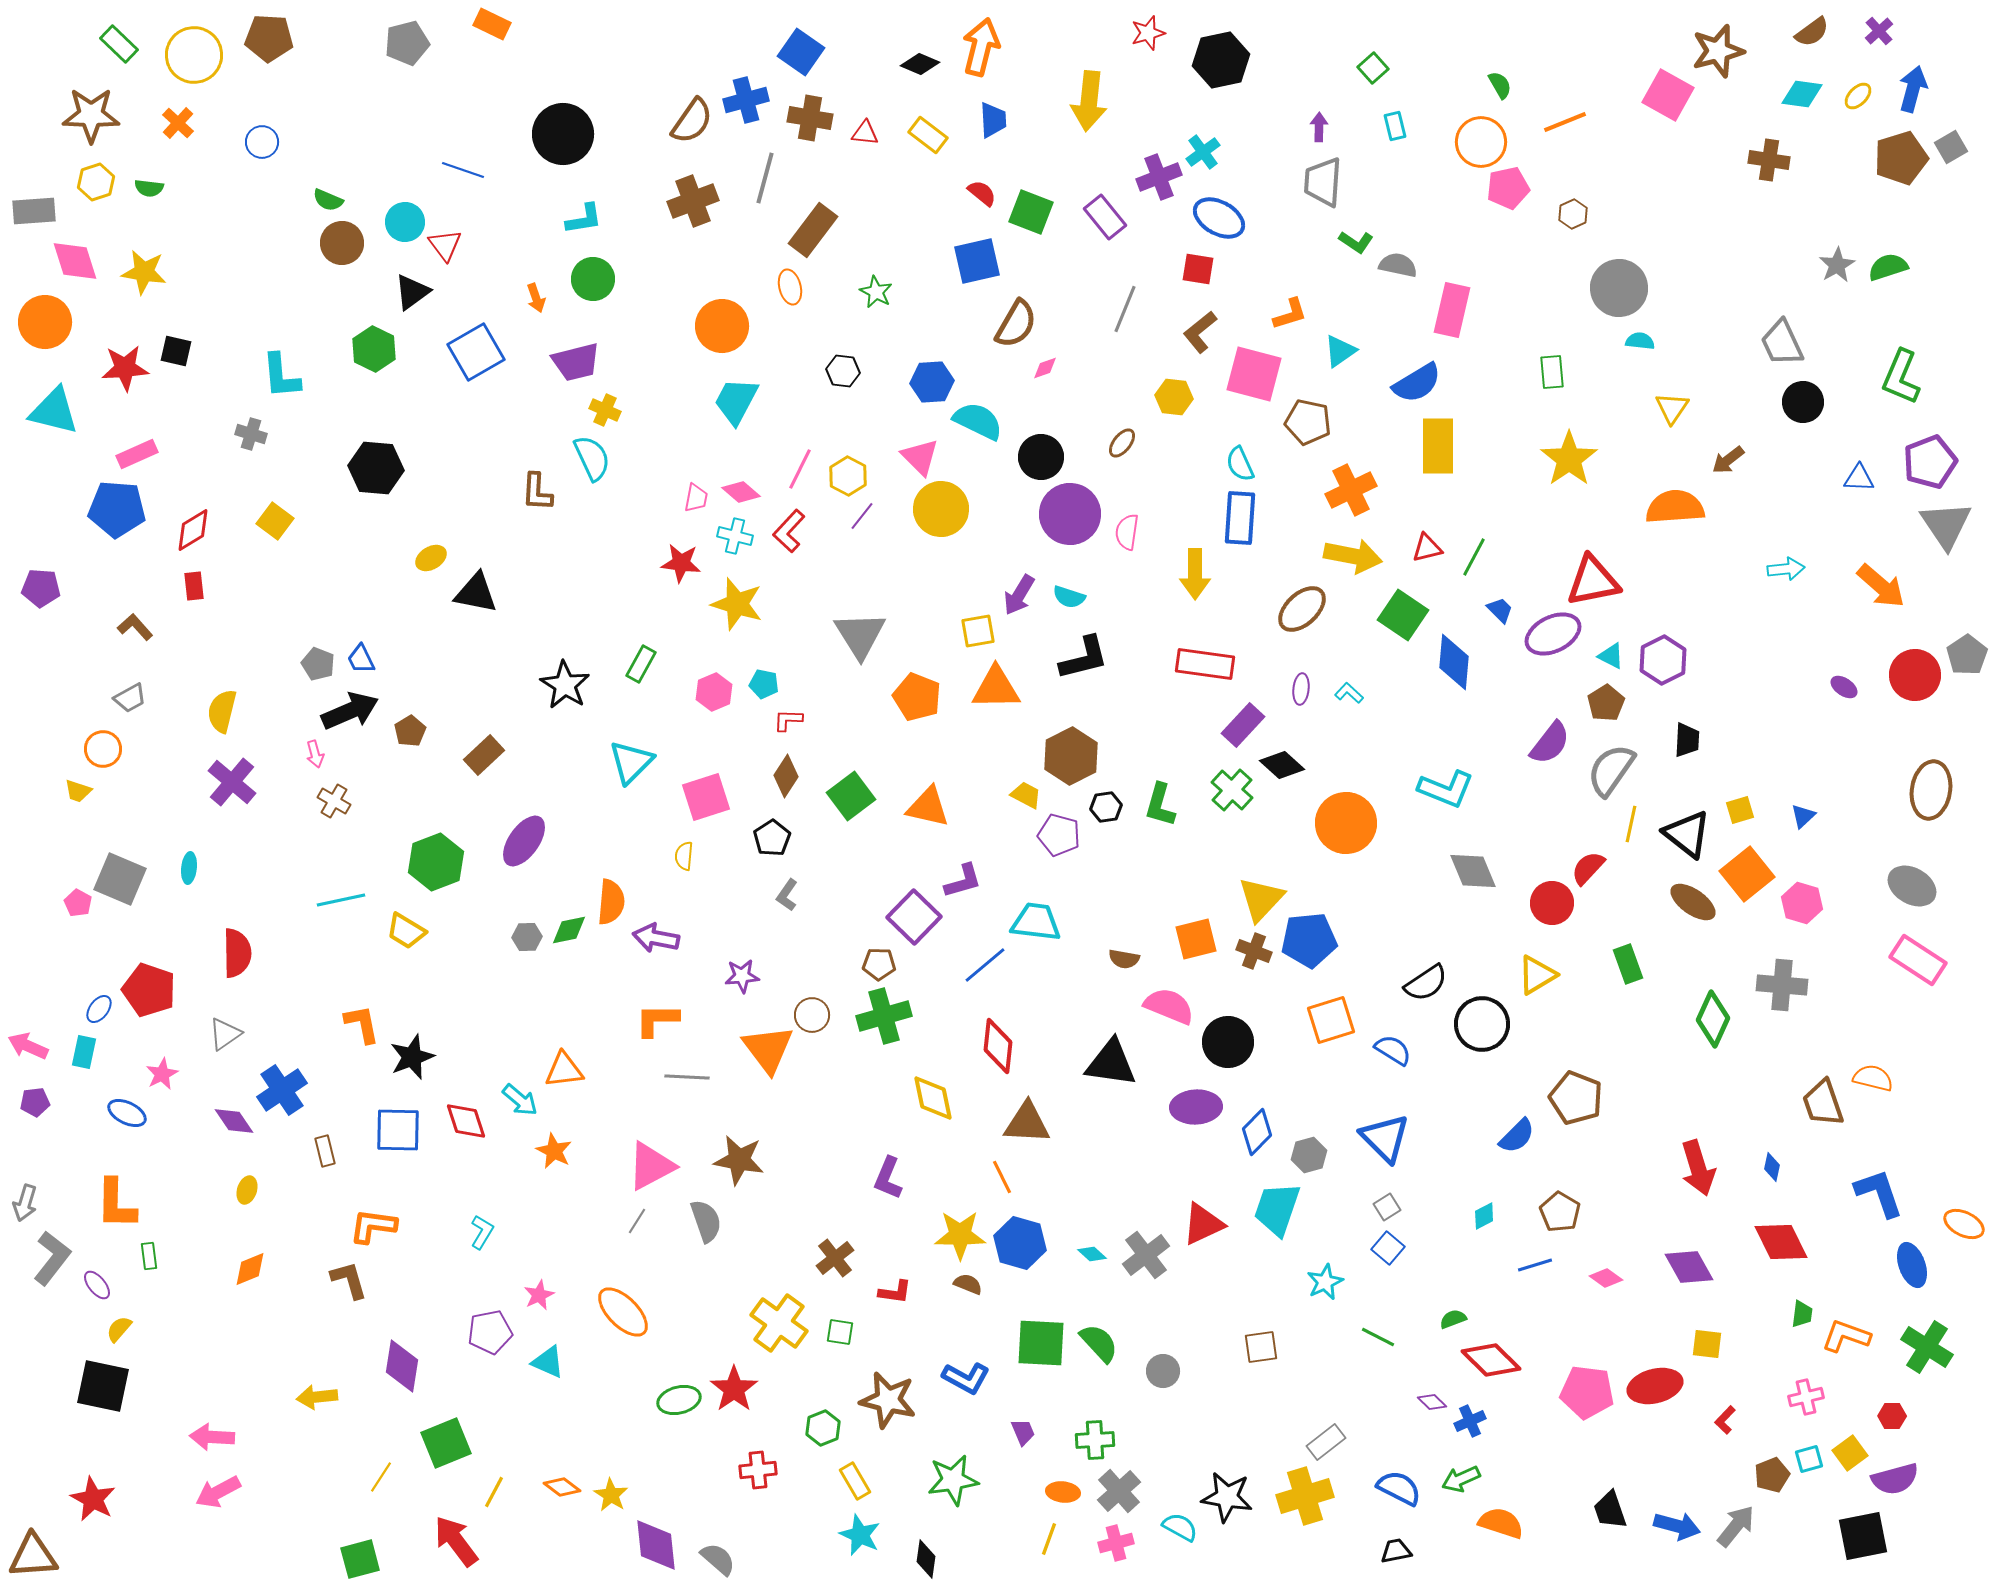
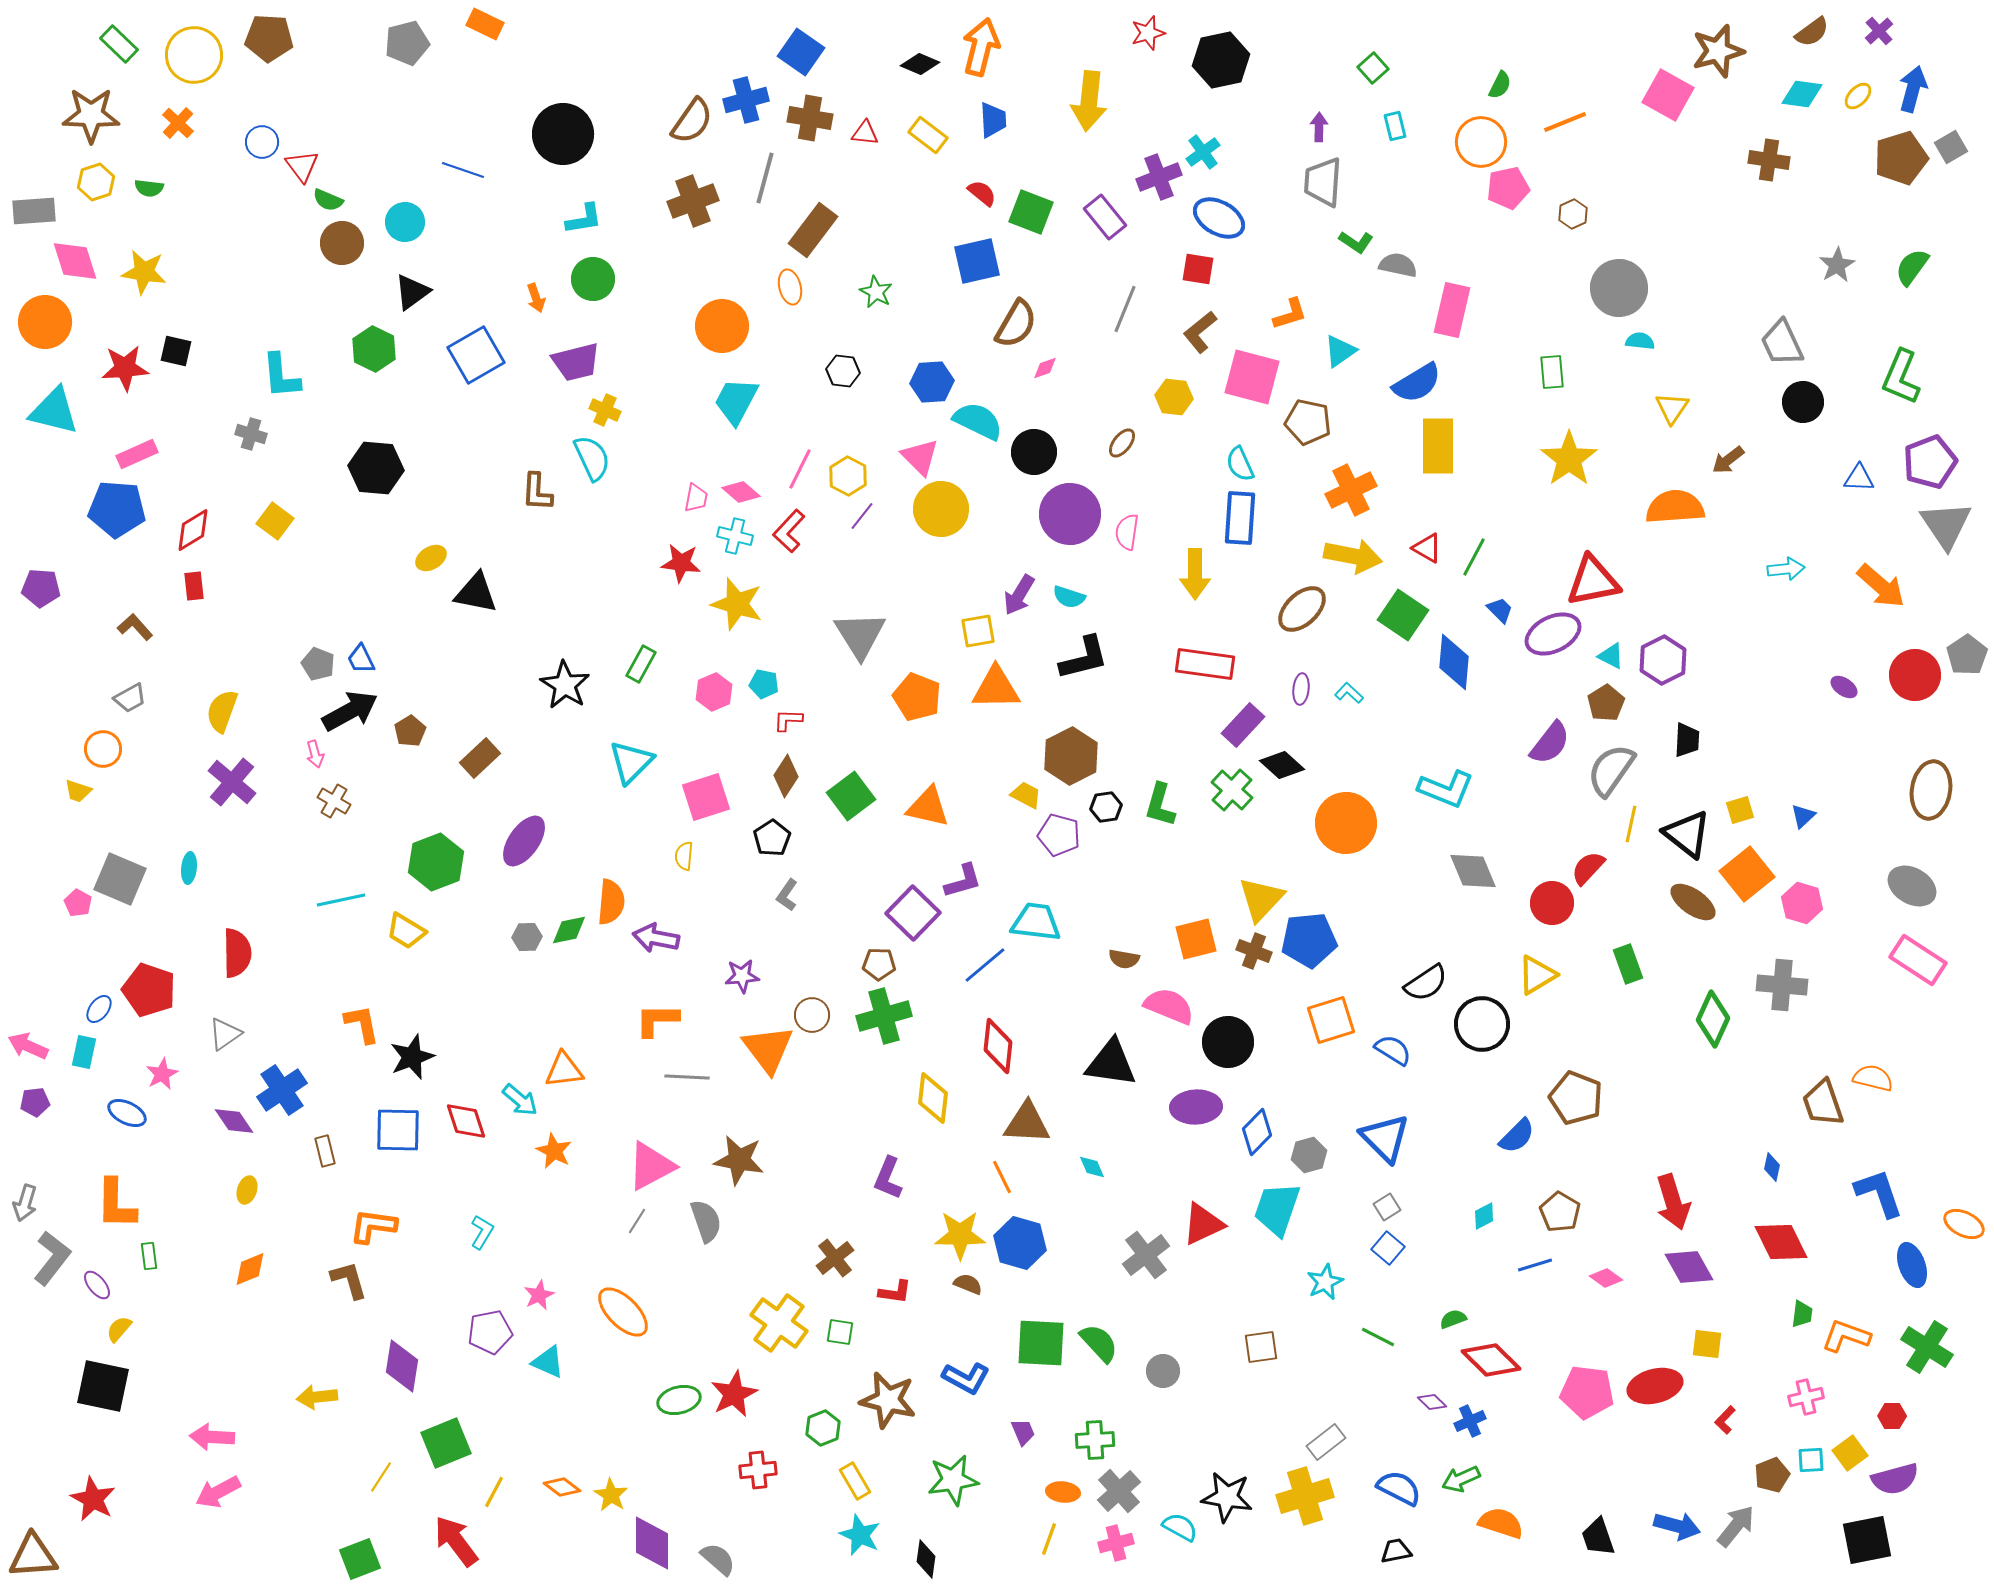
orange rectangle at (492, 24): moved 7 px left
green semicircle at (1500, 85): rotated 56 degrees clockwise
red triangle at (445, 245): moved 143 px left, 79 px up
green semicircle at (1888, 267): moved 24 px right; rotated 36 degrees counterclockwise
blue square at (476, 352): moved 3 px down
pink square at (1254, 374): moved 2 px left, 3 px down
black circle at (1041, 457): moved 7 px left, 5 px up
red triangle at (1427, 548): rotated 44 degrees clockwise
yellow semicircle at (222, 711): rotated 6 degrees clockwise
black arrow at (350, 711): rotated 6 degrees counterclockwise
brown rectangle at (484, 755): moved 4 px left, 3 px down
purple square at (914, 917): moved 1 px left, 4 px up
yellow diamond at (933, 1098): rotated 18 degrees clockwise
red arrow at (1698, 1168): moved 25 px left, 34 px down
cyan diamond at (1092, 1254): moved 87 px up; rotated 24 degrees clockwise
red star at (734, 1389): moved 5 px down; rotated 9 degrees clockwise
cyan square at (1809, 1459): moved 2 px right, 1 px down; rotated 12 degrees clockwise
black trapezoid at (1610, 1510): moved 12 px left, 27 px down
black square at (1863, 1536): moved 4 px right, 4 px down
purple diamond at (656, 1545): moved 4 px left, 2 px up; rotated 6 degrees clockwise
green square at (360, 1559): rotated 6 degrees counterclockwise
